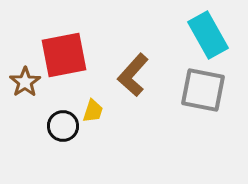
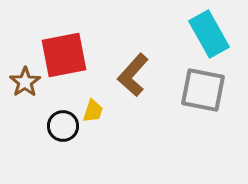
cyan rectangle: moved 1 px right, 1 px up
